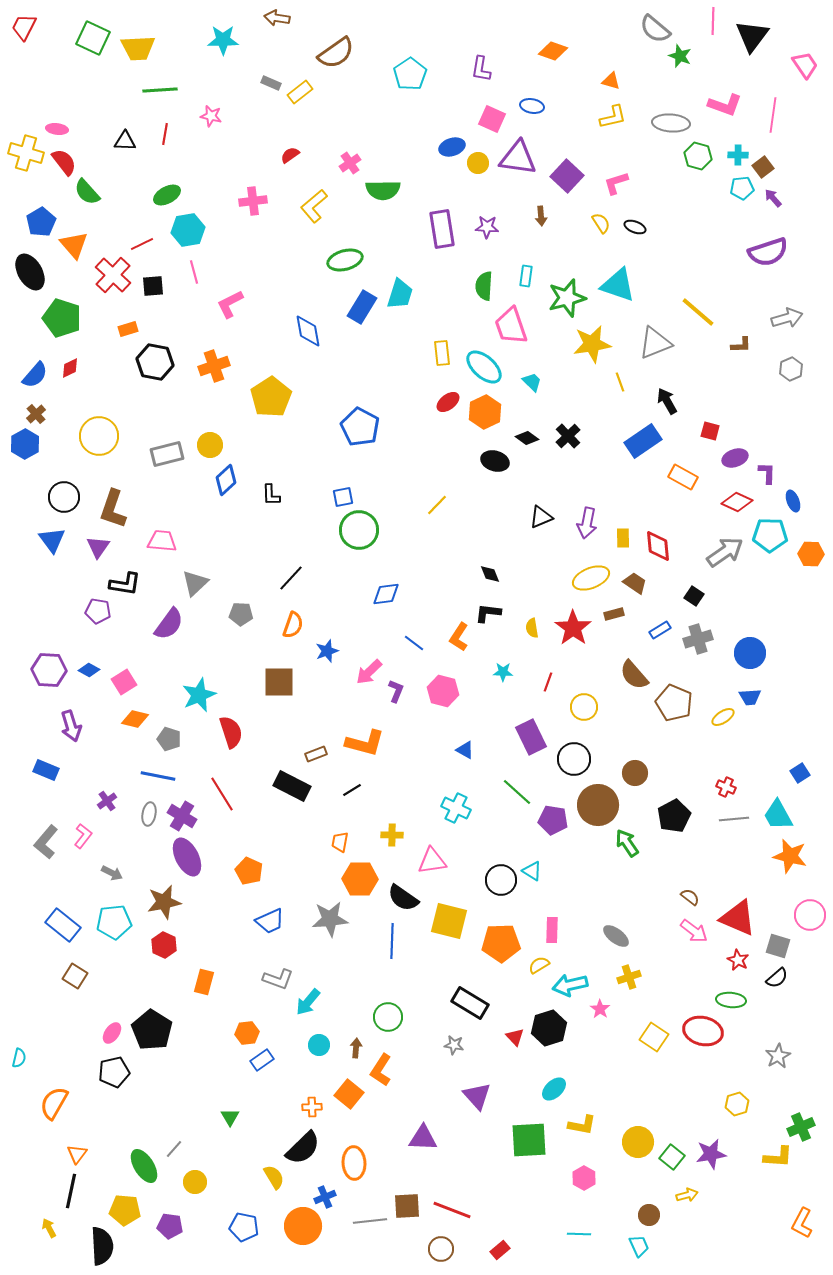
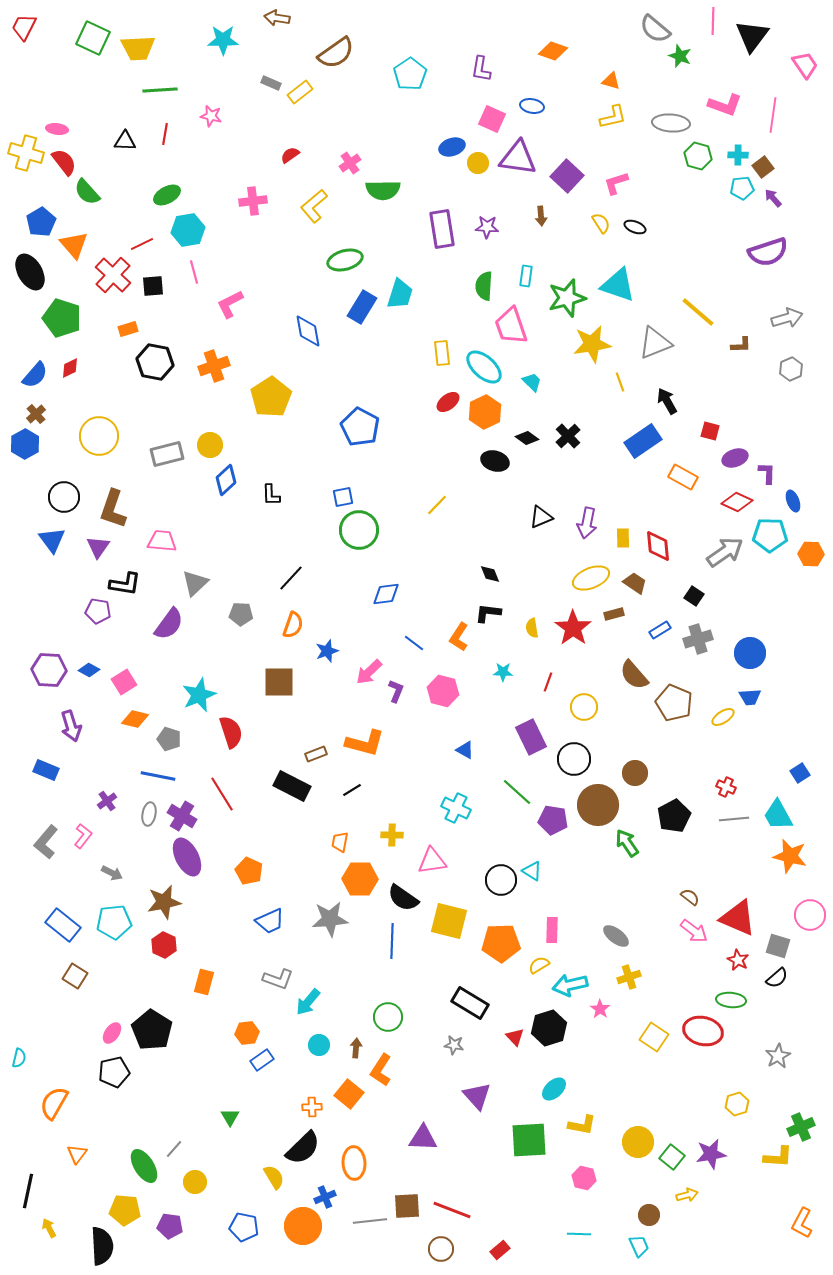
pink hexagon at (584, 1178): rotated 15 degrees counterclockwise
black line at (71, 1191): moved 43 px left
